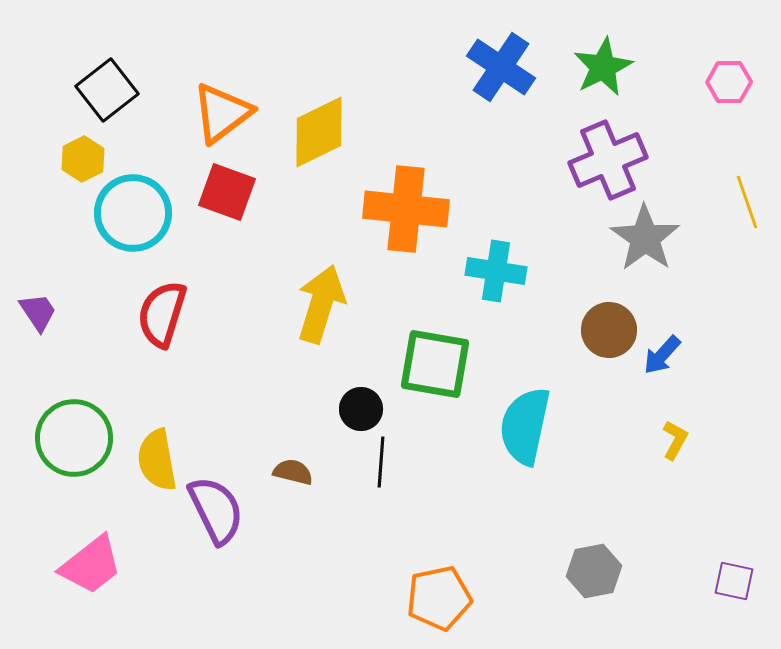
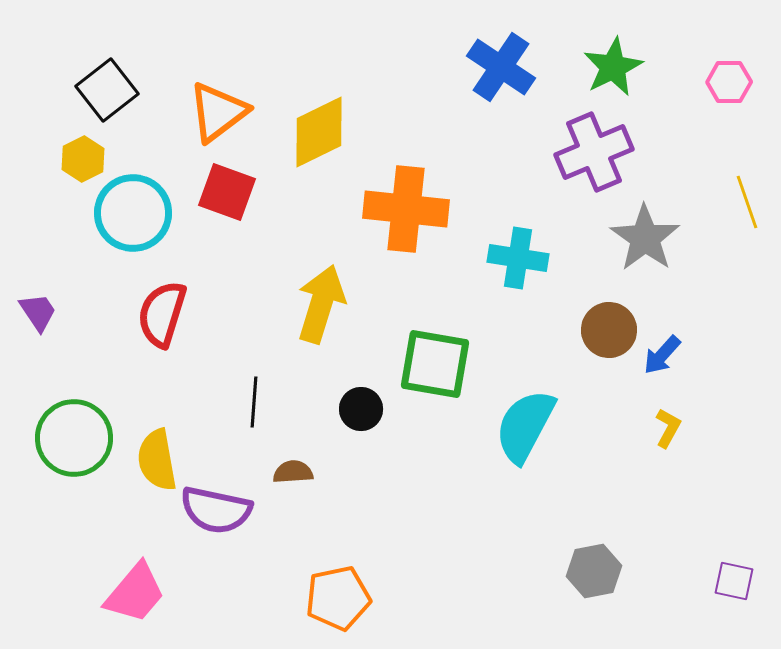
green star: moved 10 px right
orange triangle: moved 4 px left, 1 px up
purple cross: moved 14 px left, 8 px up
cyan cross: moved 22 px right, 13 px up
cyan semicircle: rotated 16 degrees clockwise
yellow L-shape: moved 7 px left, 12 px up
black line: moved 127 px left, 60 px up
brown semicircle: rotated 18 degrees counterclockwise
purple semicircle: rotated 128 degrees clockwise
pink trapezoid: moved 44 px right, 28 px down; rotated 12 degrees counterclockwise
orange pentagon: moved 101 px left
